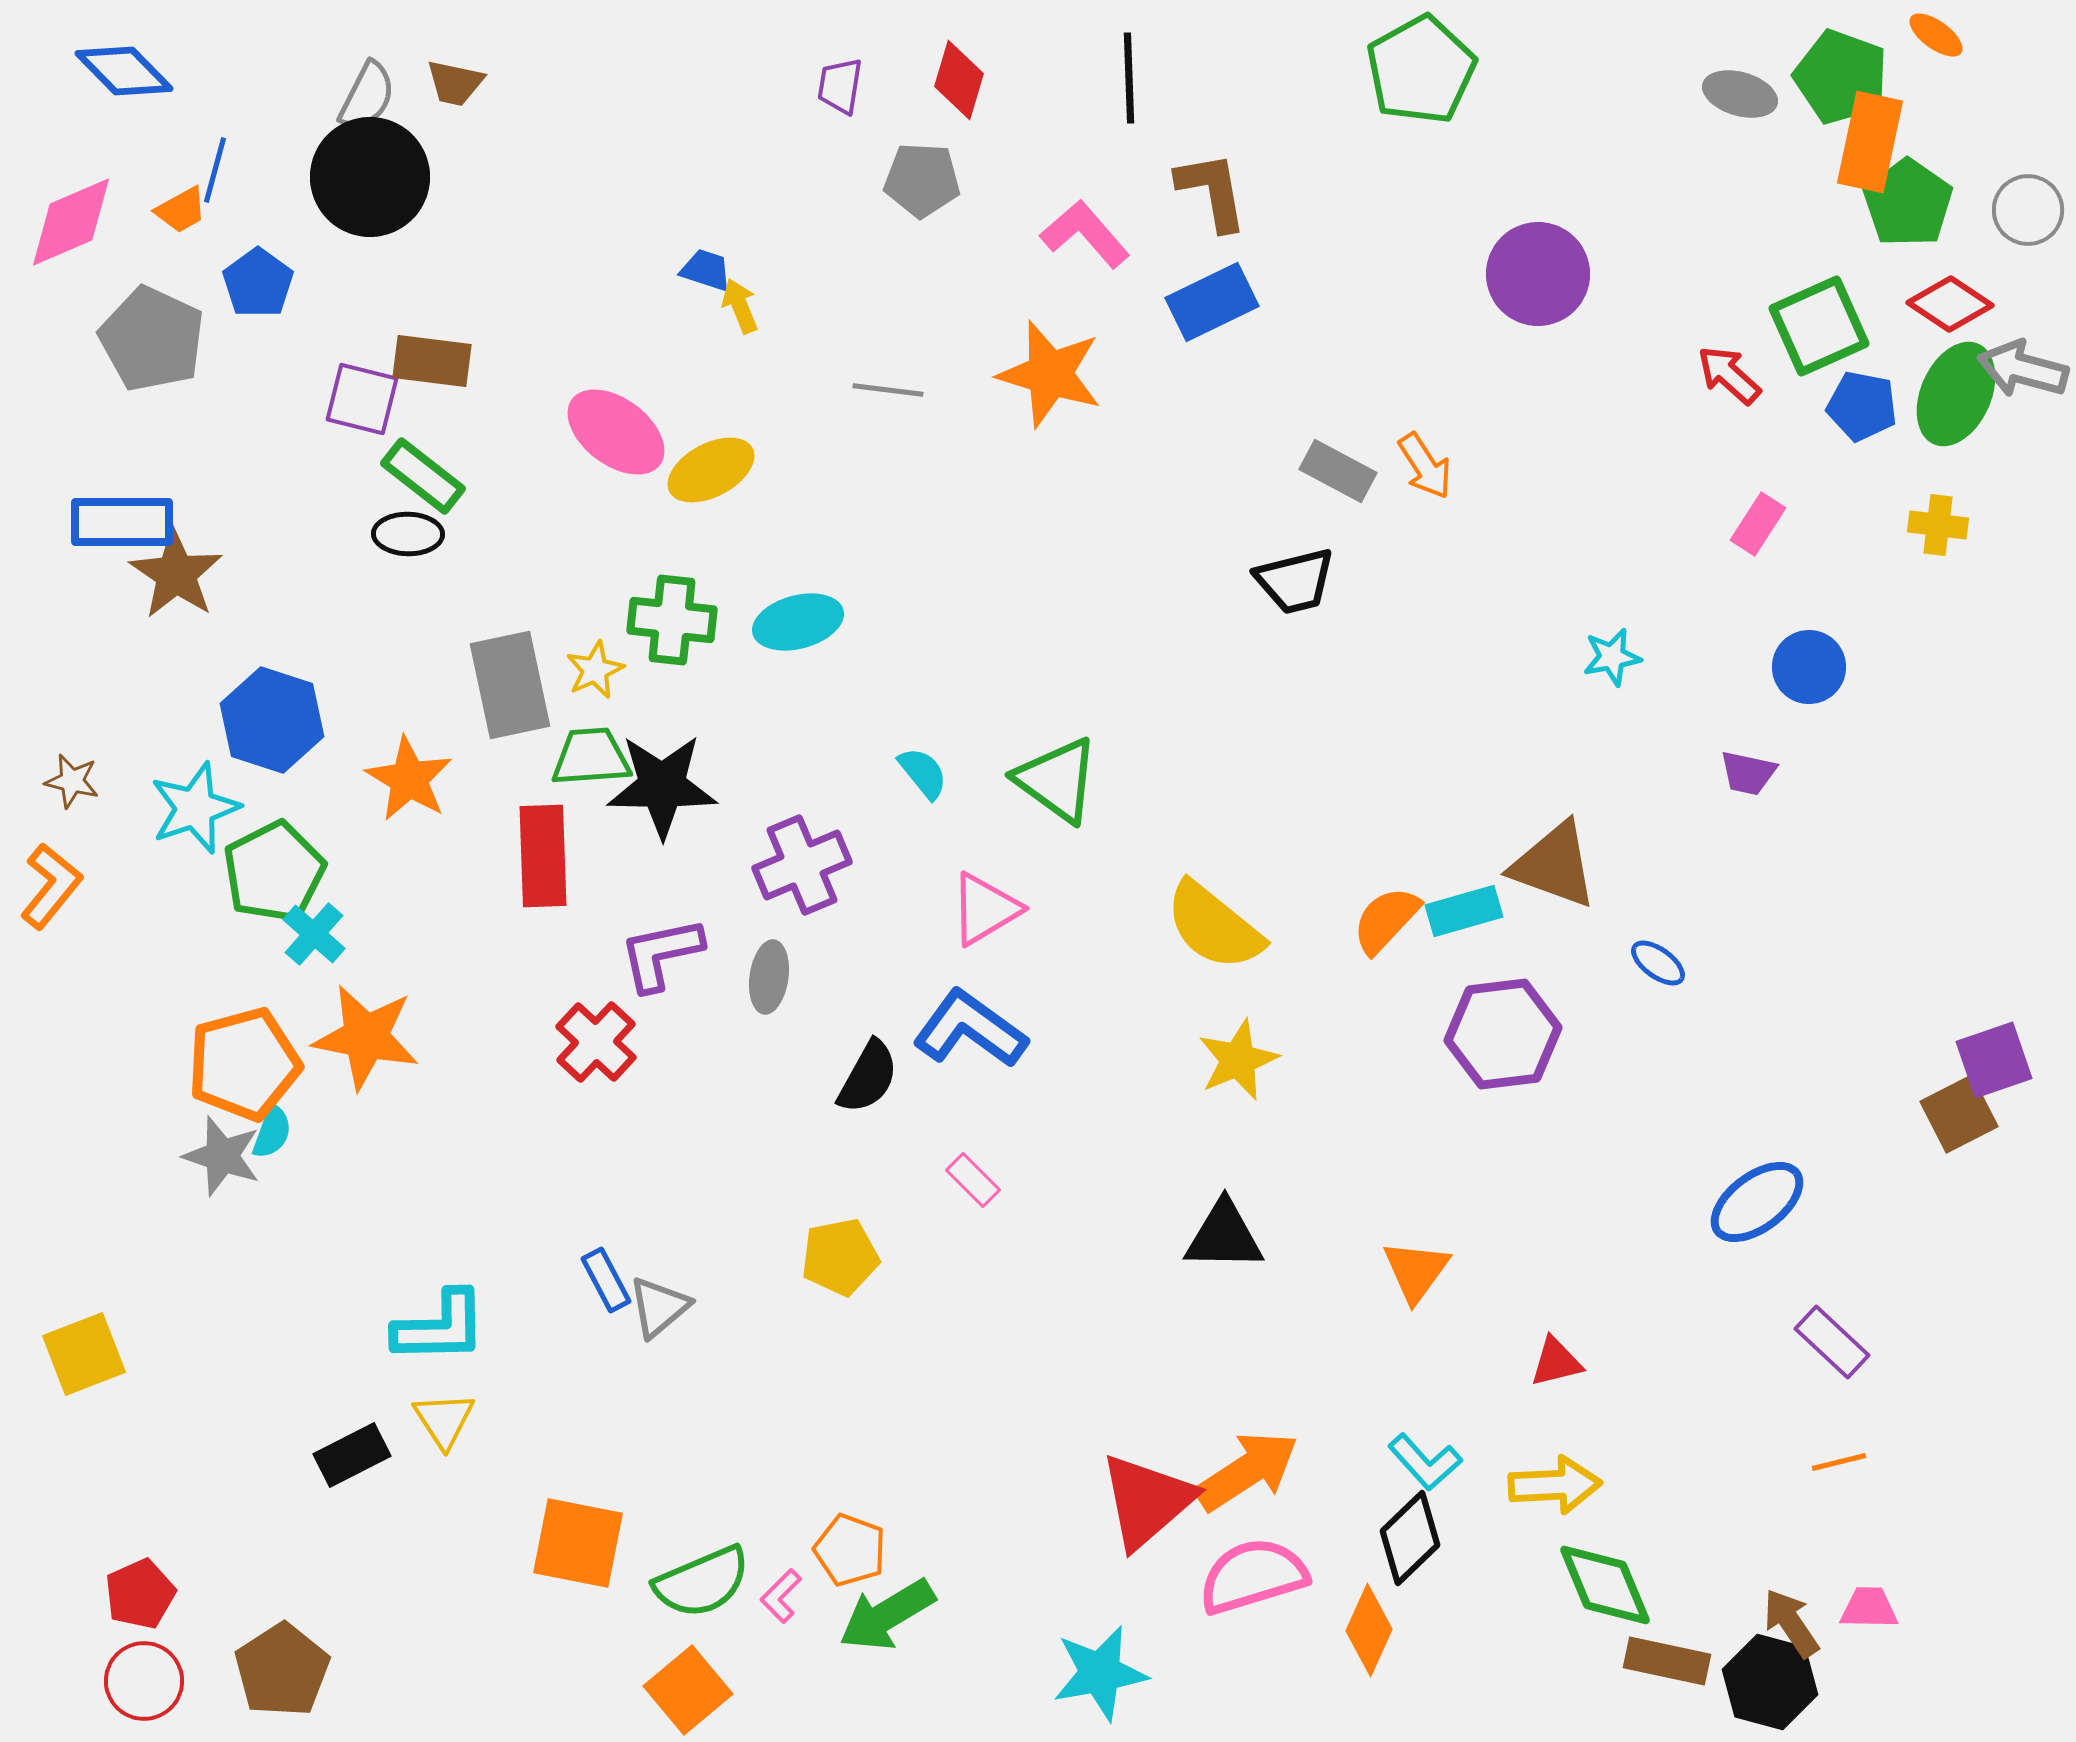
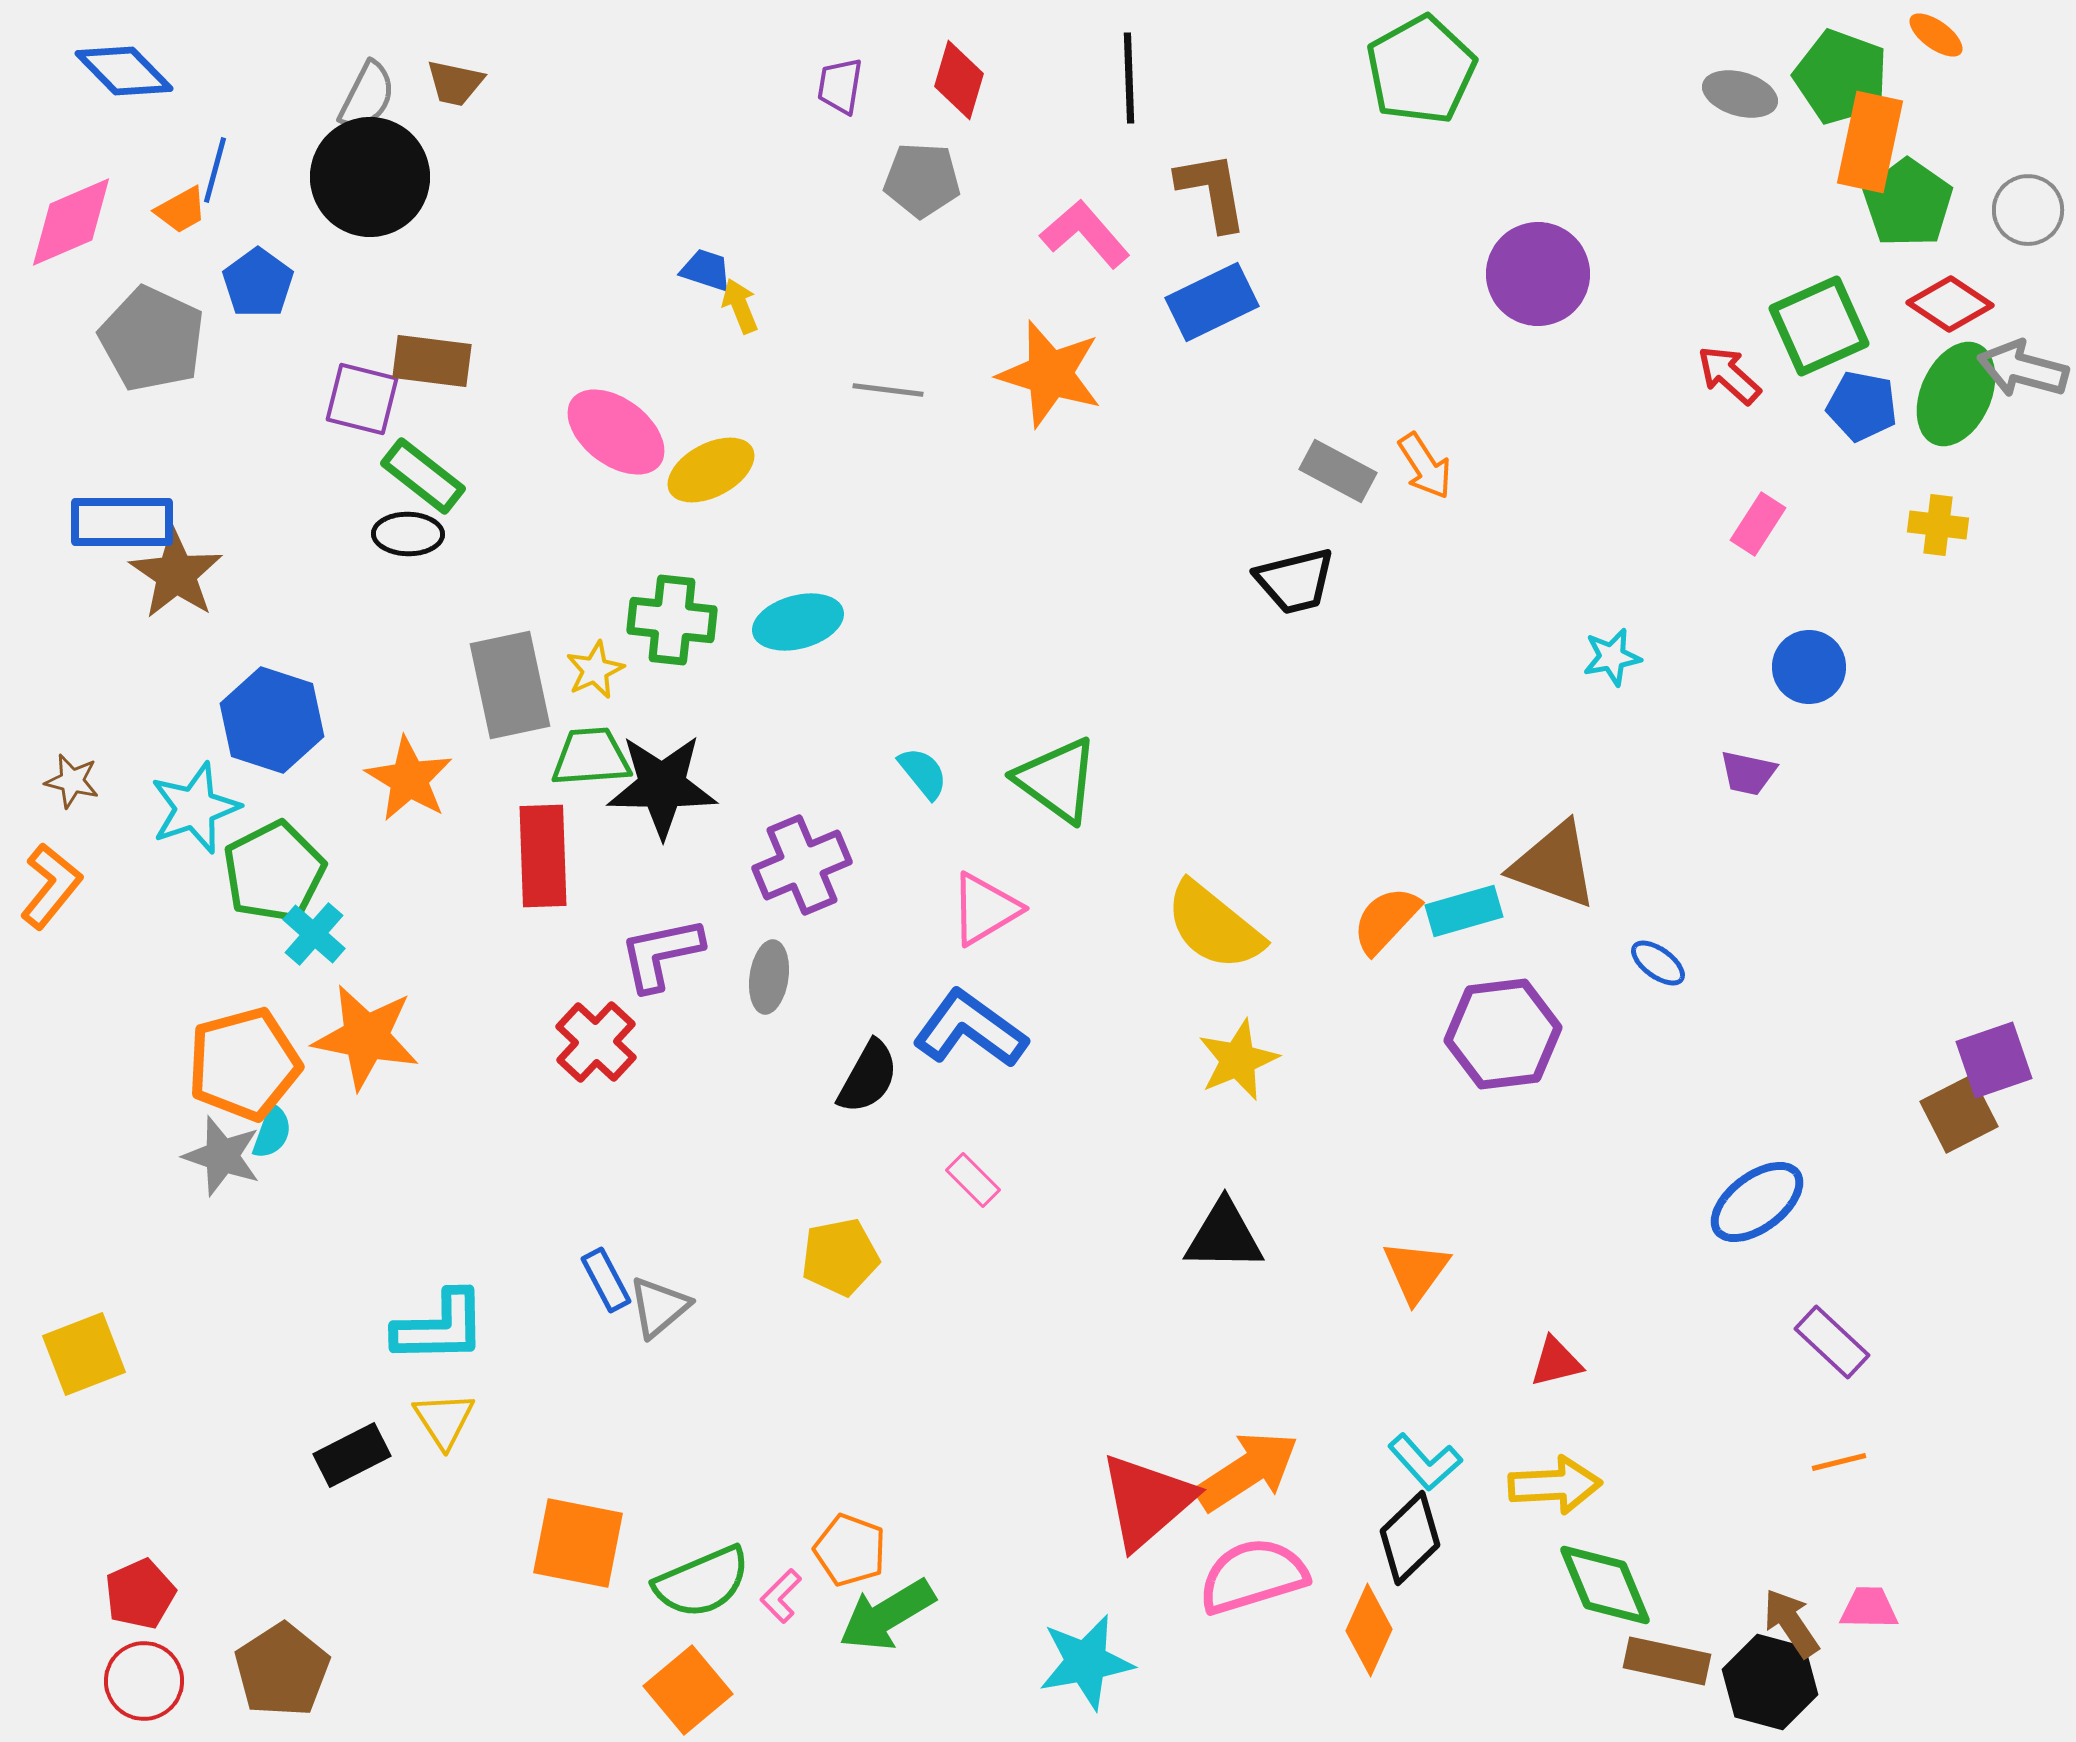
cyan star at (1100, 1673): moved 14 px left, 11 px up
